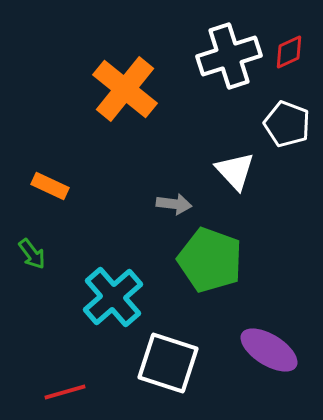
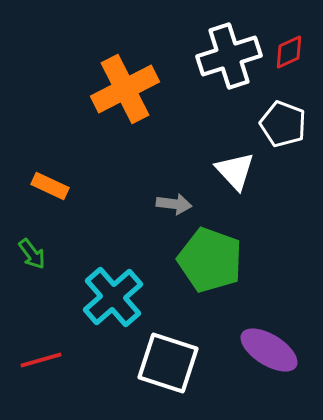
orange cross: rotated 24 degrees clockwise
white pentagon: moved 4 px left
red line: moved 24 px left, 32 px up
